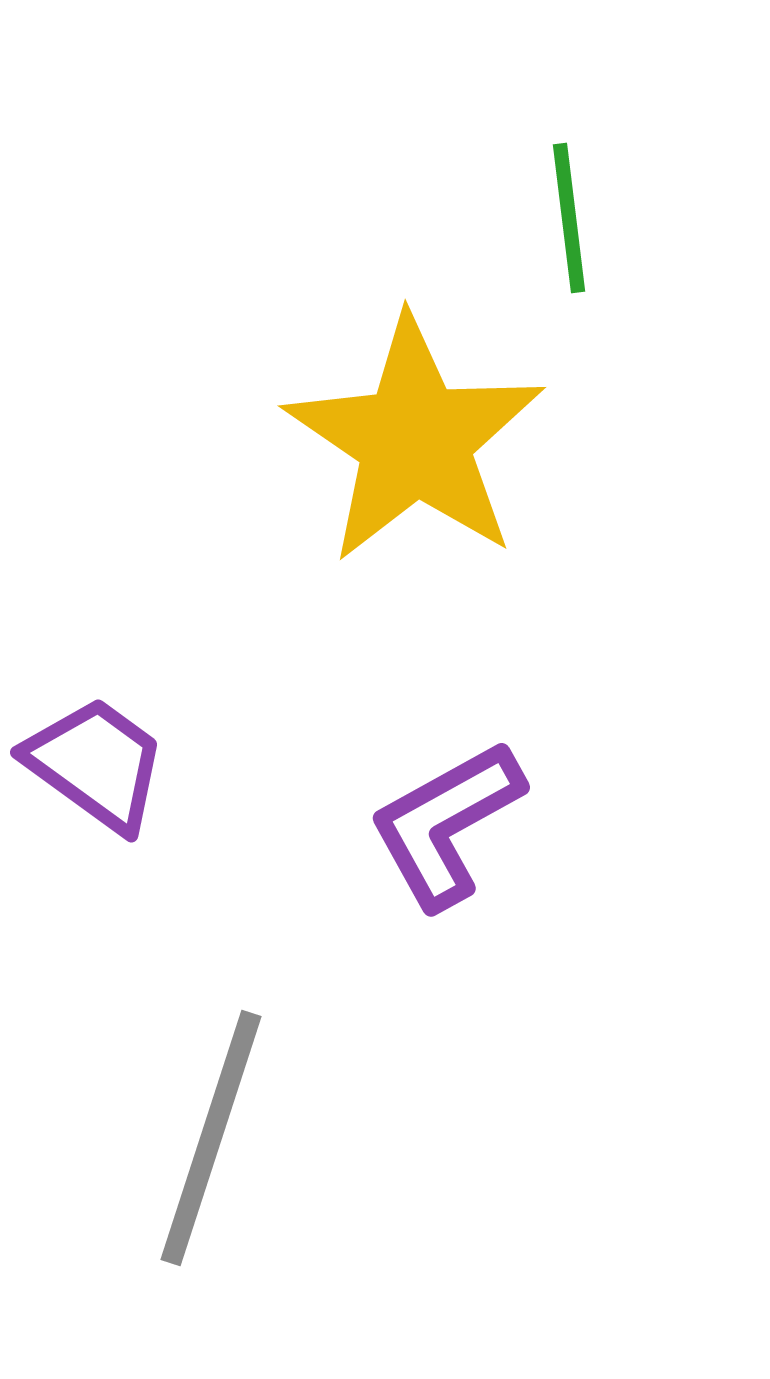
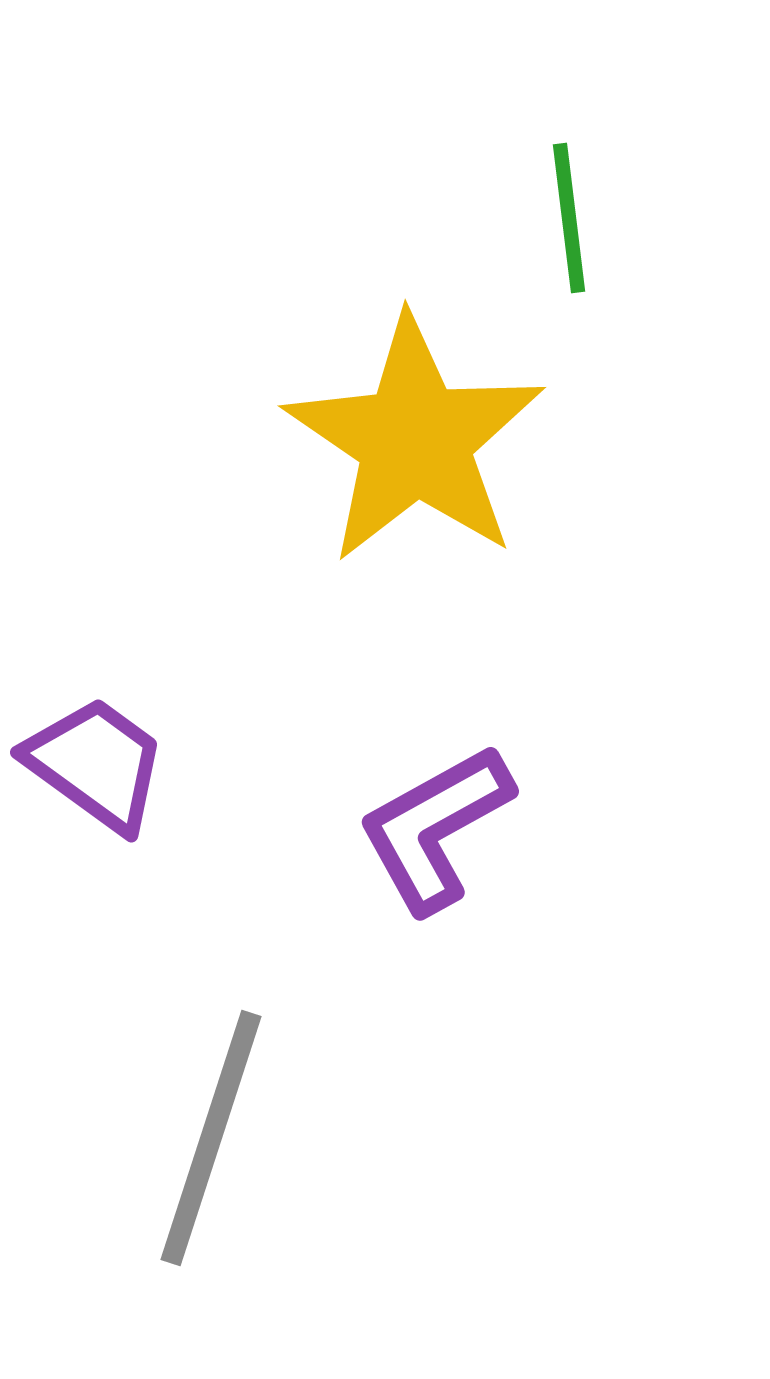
purple L-shape: moved 11 px left, 4 px down
